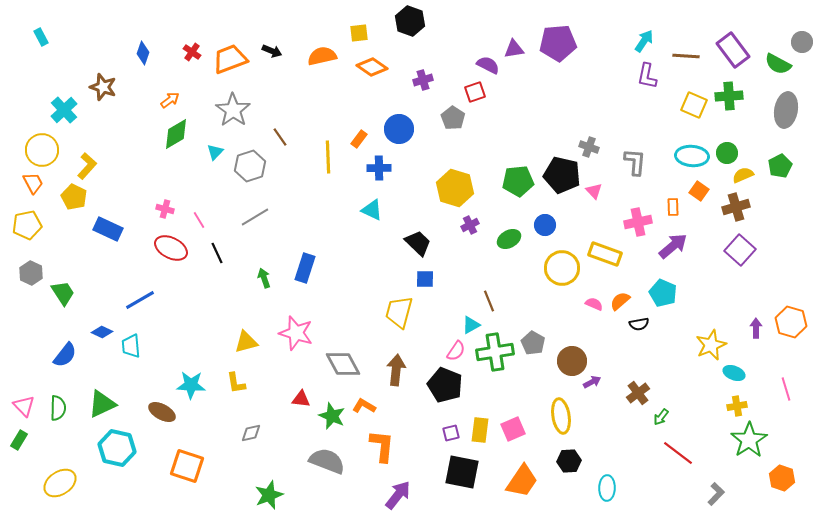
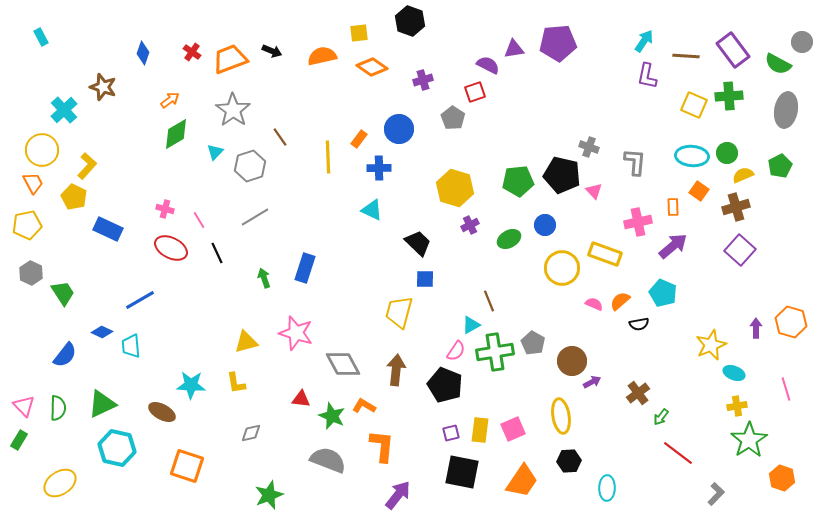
gray semicircle at (327, 461): moved 1 px right, 1 px up
